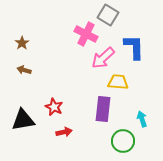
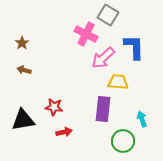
red star: rotated 18 degrees counterclockwise
